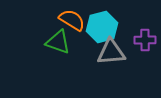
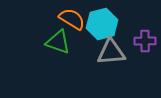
orange semicircle: moved 1 px up
cyan hexagon: moved 3 px up
purple cross: moved 1 px down
